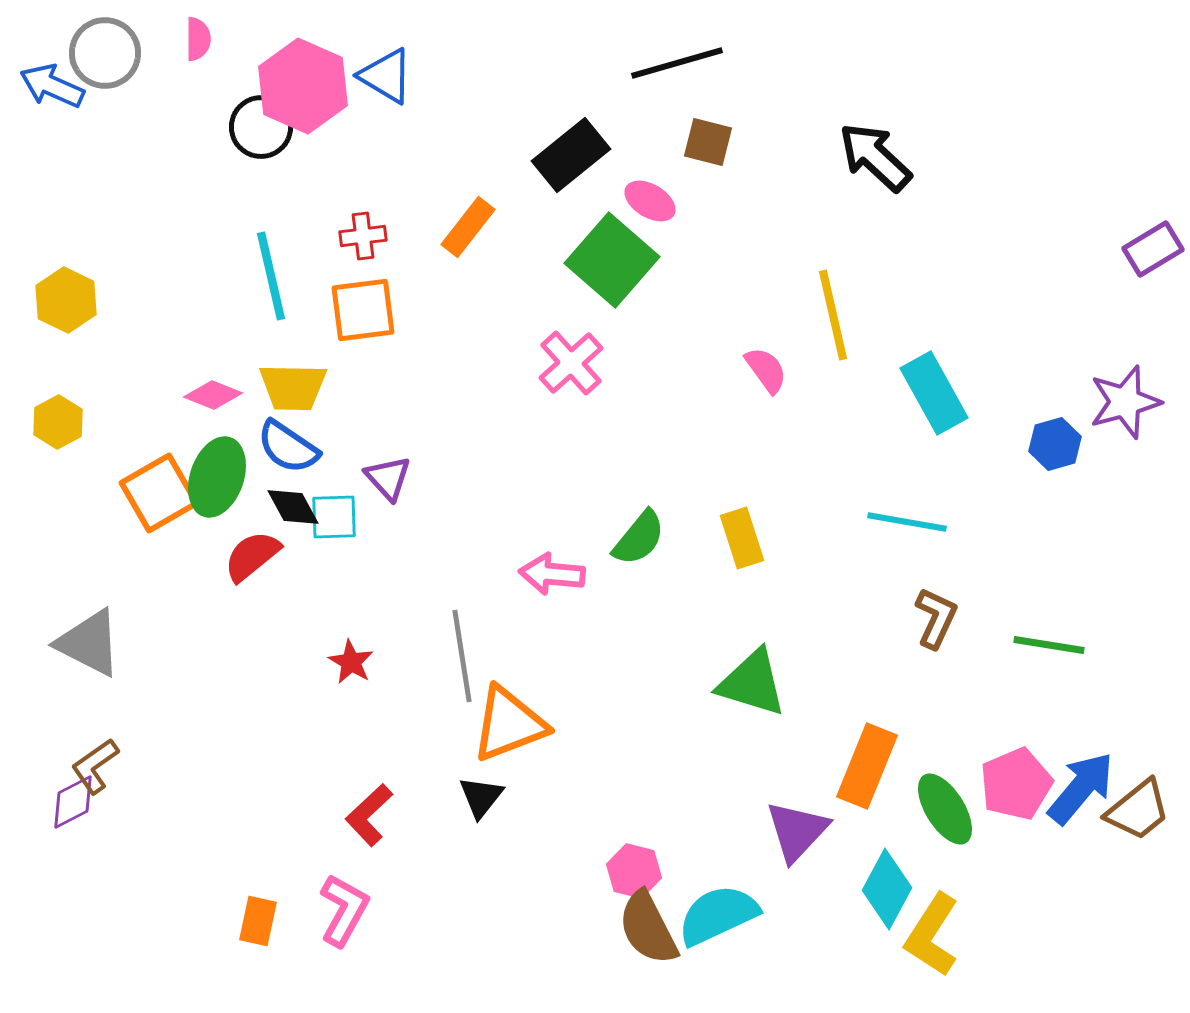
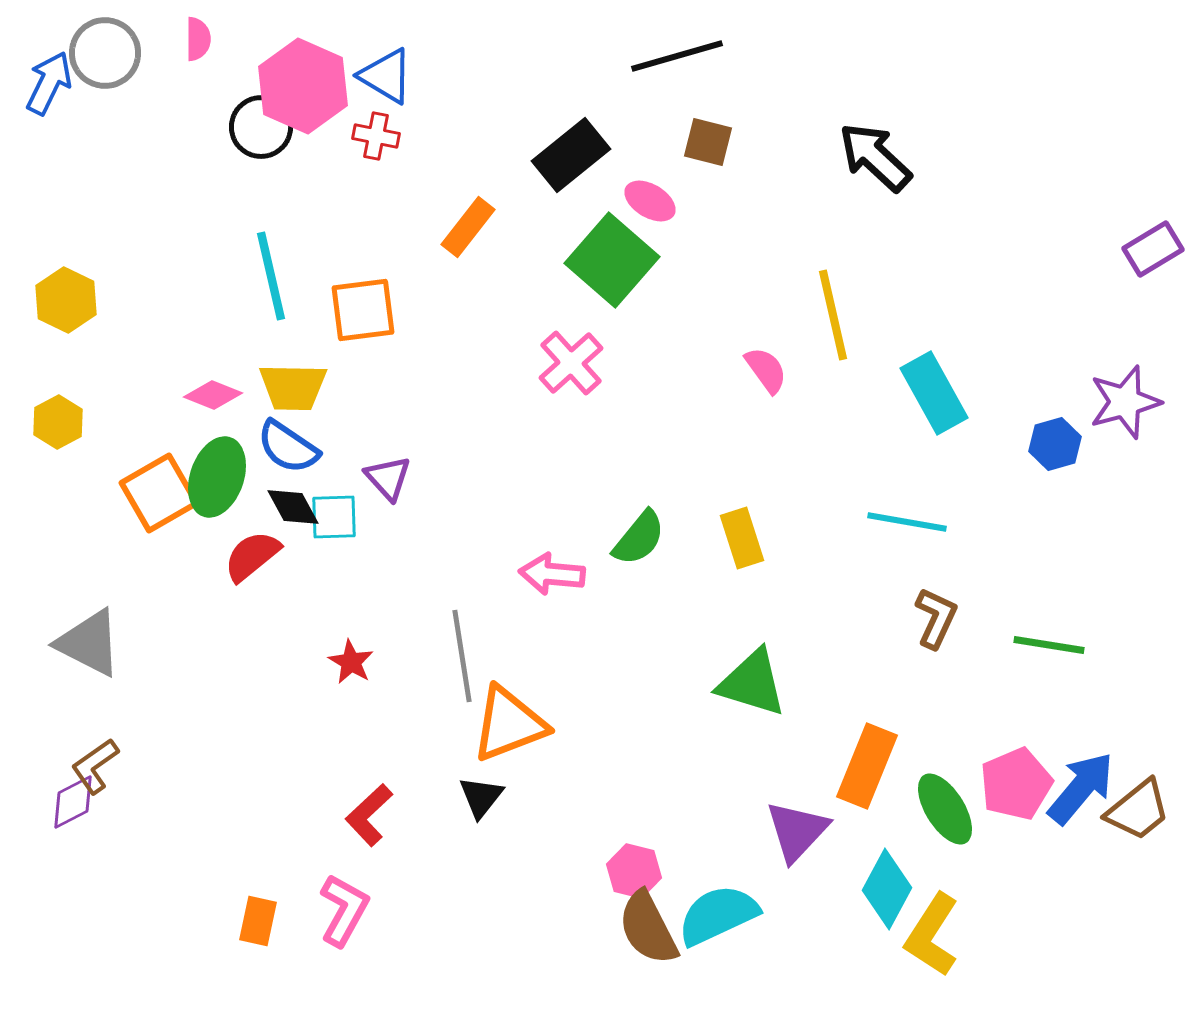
black line at (677, 63): moved 7 px up
blue arrow at (52, 86): moved 3 px left, 3 px up; rotated 92 degrees clockwise
red cross at (363, 236): moved 13 px right, 100 px up; rotated 18 degrees clockwise
